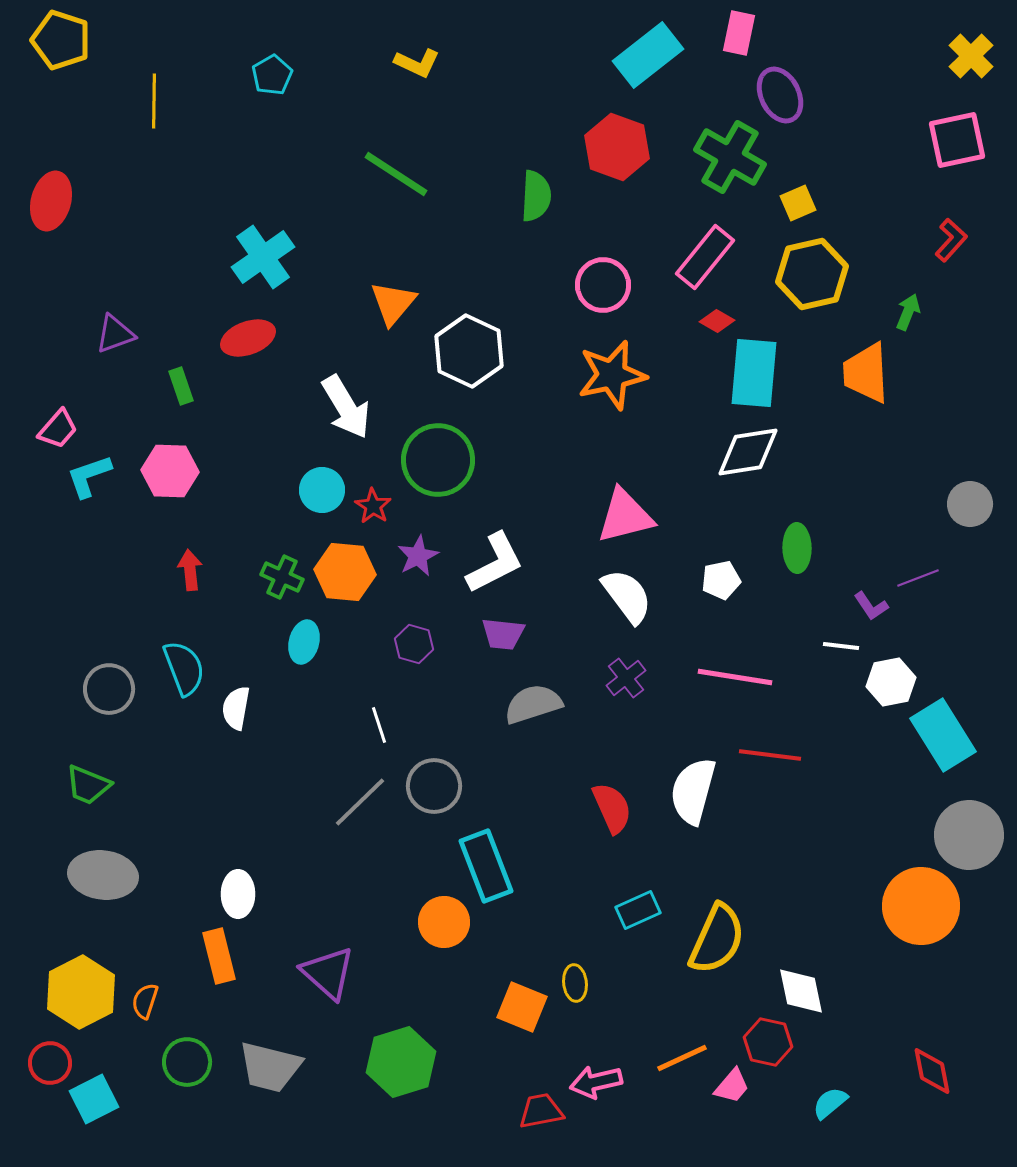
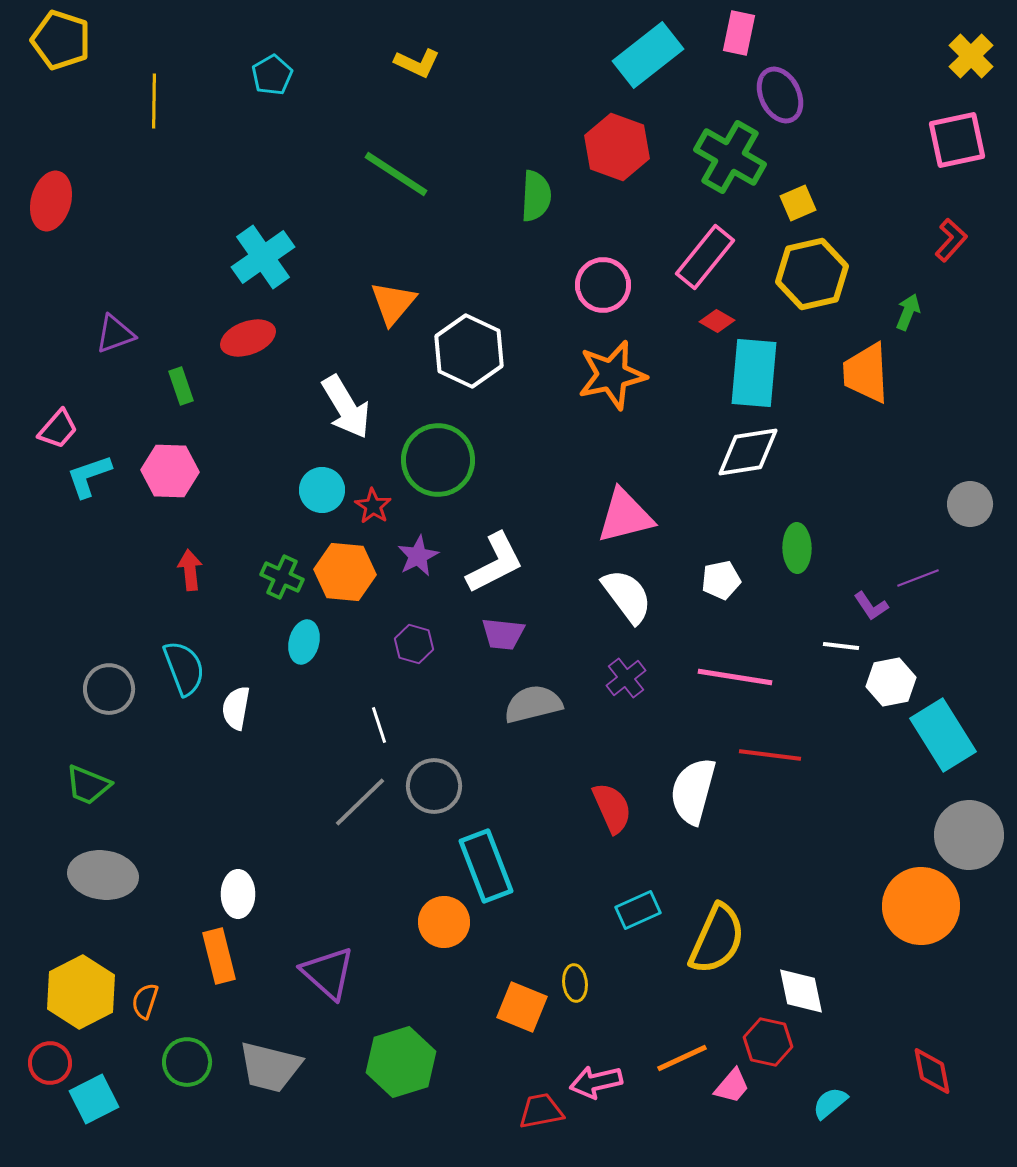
gray semicircle at (533, 704): rotated 4 degrees clockwise
